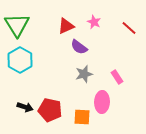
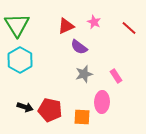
pink rectangle: moved 1 px left, 1 px up
